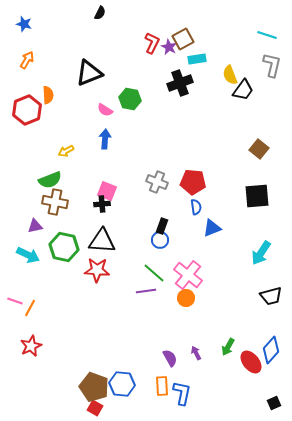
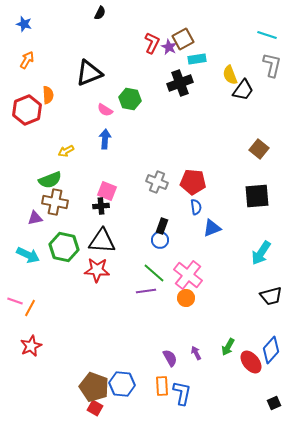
black cross at (102, 204): moved 1 px left, 2 px down
purple triangle at (35, 226): moved 8 px up
